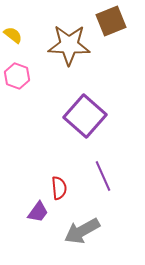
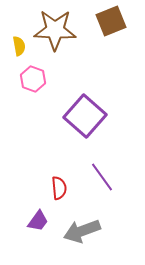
yellow semicircle: moved 6 px right, 11 px down; rotated 42 degrees clockwise
brown star: moved 14 px left, 15 px up
pink hexagon: moved 16 px right, 3 px down
purple line: moved 1 px left, 1 px down; rotated 12 degrees counterclockwise
purple trapezoid: moved 9 px down
gray arrow: rotated 9 degrees clockwise
